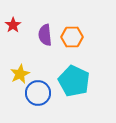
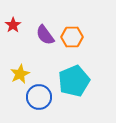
purple semicircle: rotated 30 degrees counterclockwise
cyan pentagon: rotated 24 degrees clockwise
blue circle: moved 1 px right, 4 px down
